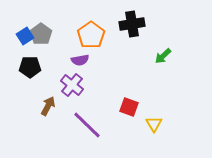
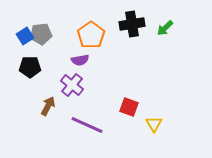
gray pentagon: rotated 30 degrees clockwise
green arrow: moved 2 px right, 28 px up
purple line: rotated 20 degrees counterclockwise
